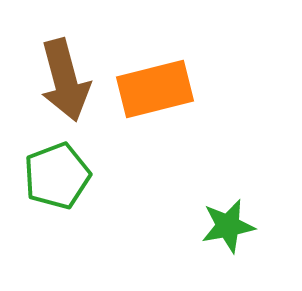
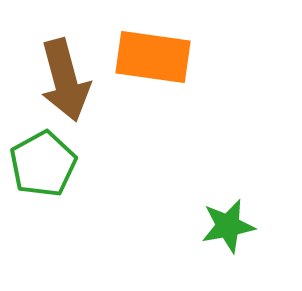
orange rectangle: moved 2 px left, 32 px up; rotated 22 degrees clockwise
green pentagon: moved 14 px left, 12 px up; rotated 8 degrees counterclockwise
